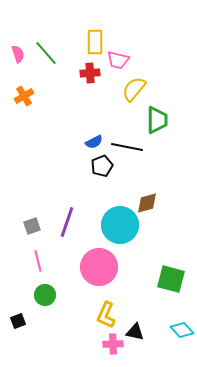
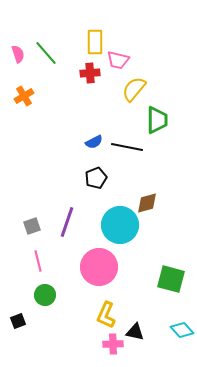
black pentagon: moved 6 px left, 12 px down
